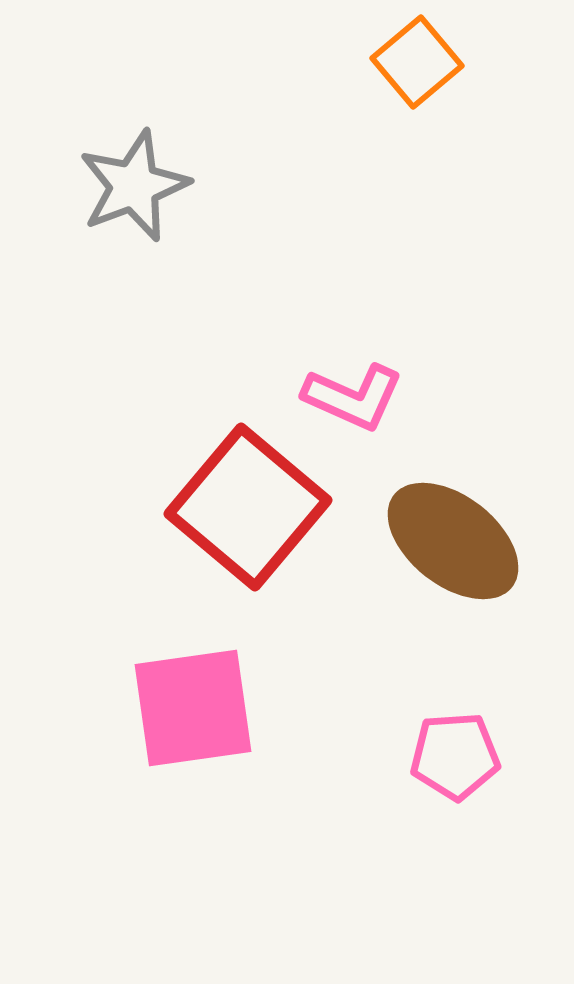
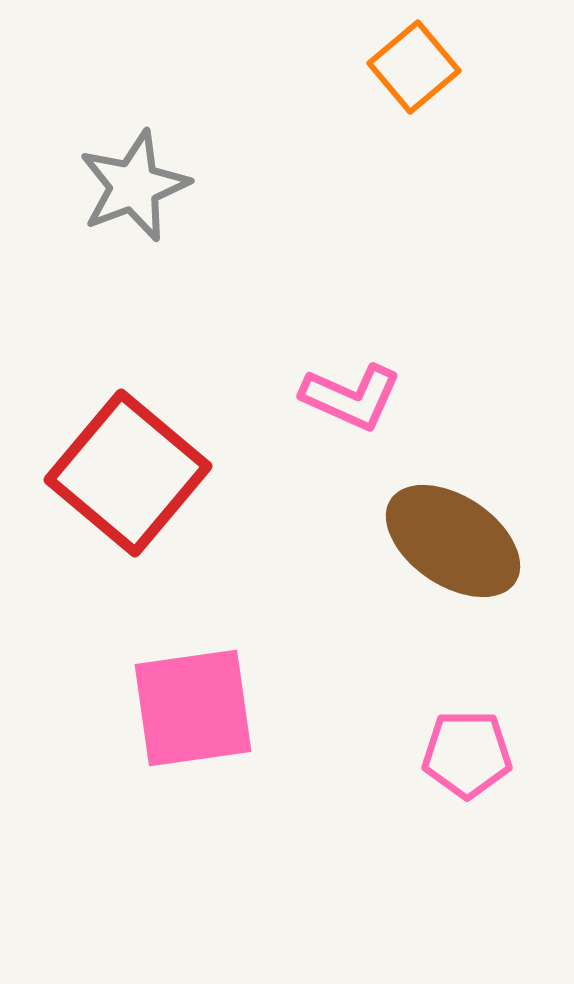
orange square: moved 3 px left, 5 px down
pink L-shape: moved 2 px left
red square: moved 120 px left, 34 px up
brown ellipse: rotated 4 degrees counterclockwise
pink pentagon: moved 12 px right, 2 px up; rotated 4 degrees clockwise
